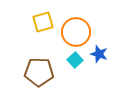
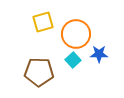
orange circle: moved 2 px down
blue star: rotated 18 degrees counterclockwise
cyan square: moved 2 px left
